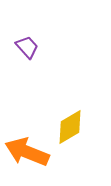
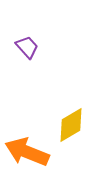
yellow diamond: moved 1 px right, 2 px up
